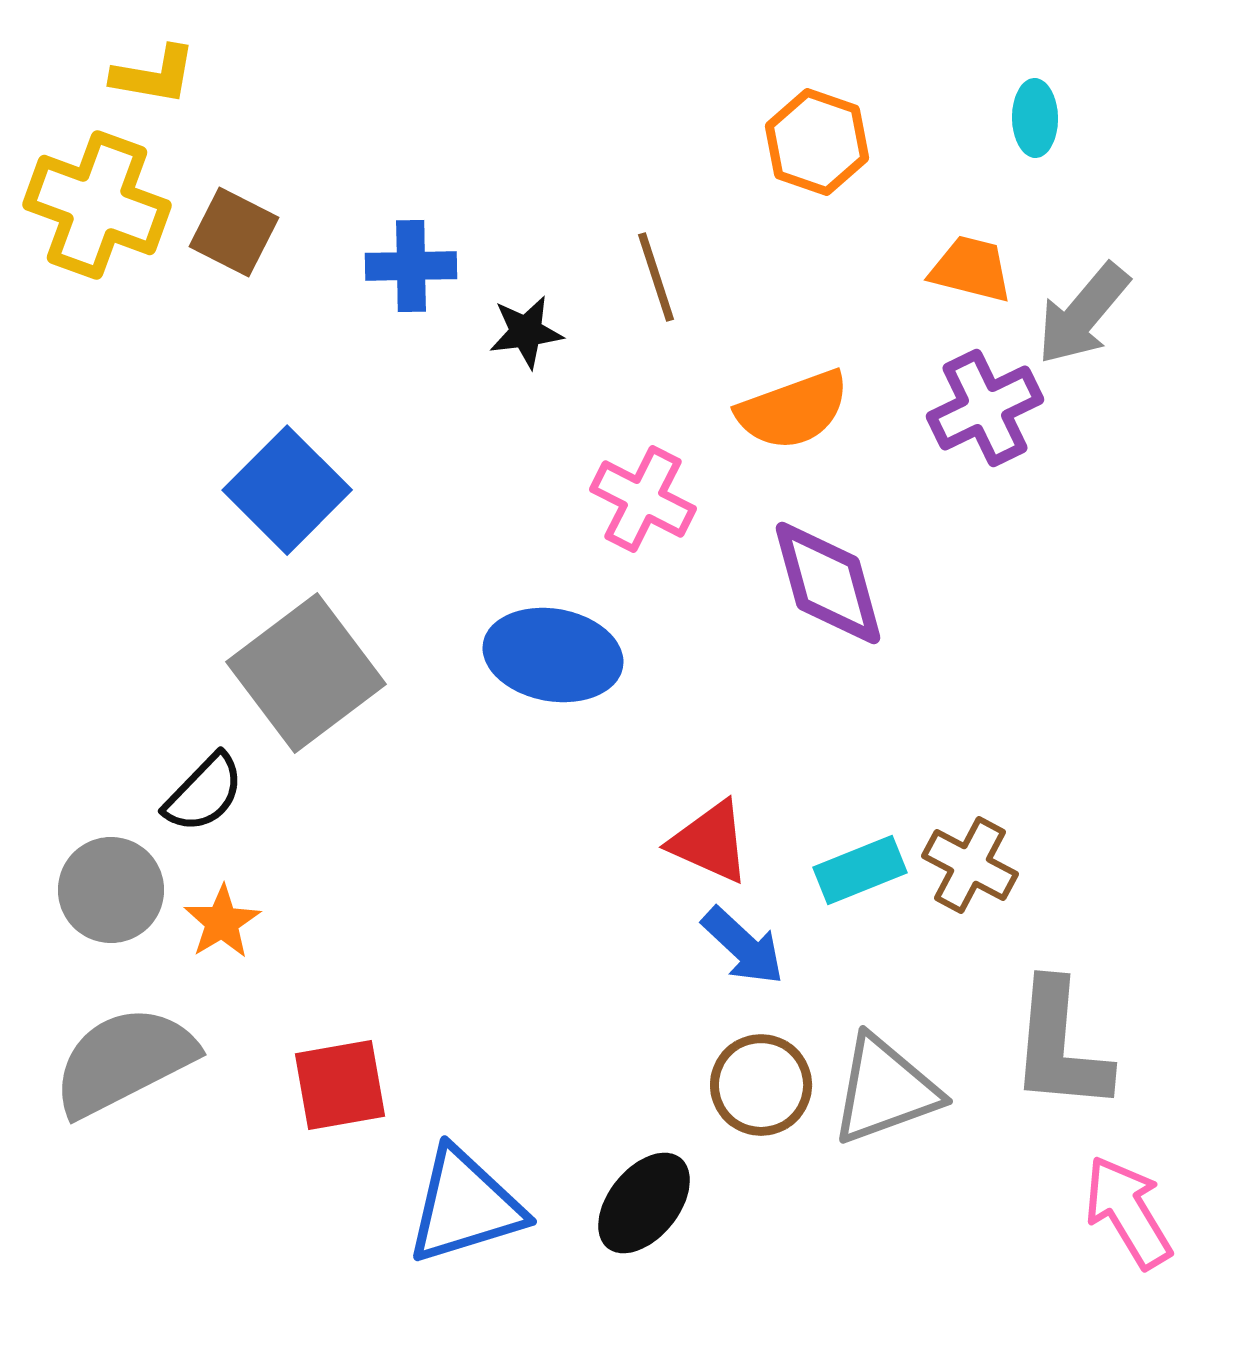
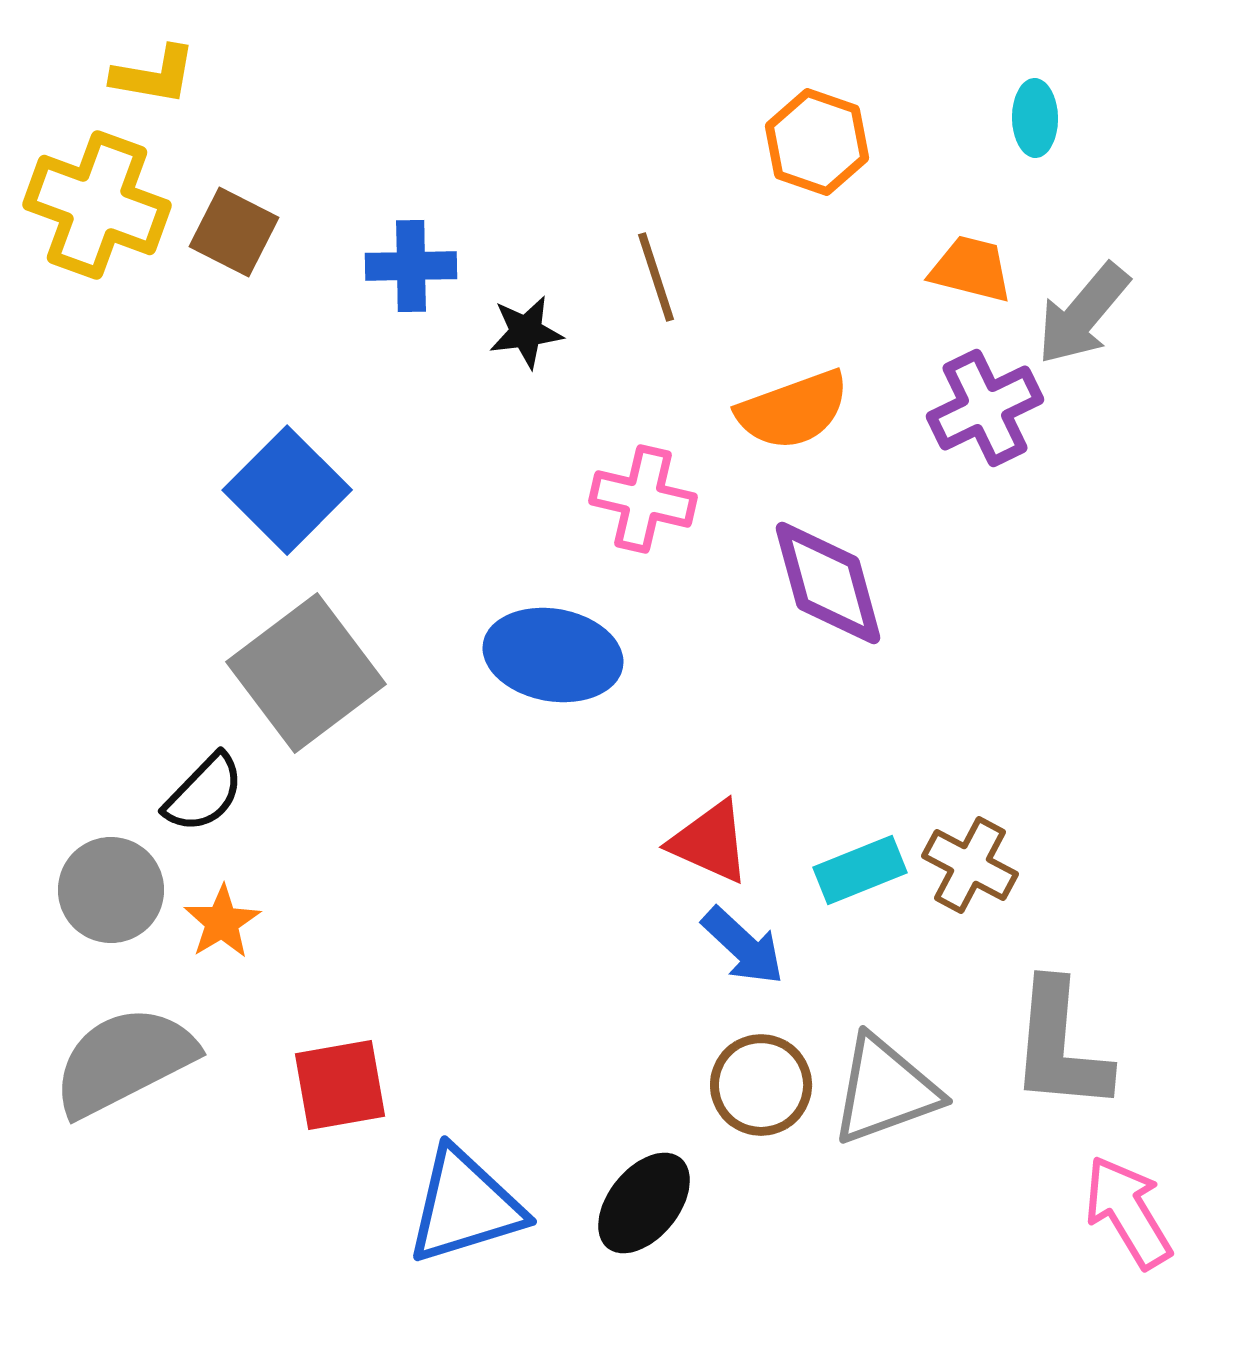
pink cross: rotated 14 degrees counterclockwise
